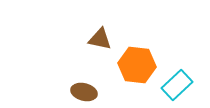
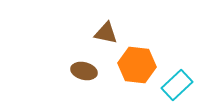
brown triangle: moved 6 px right, 6 px up
brown ellipse: moved 21 px up
